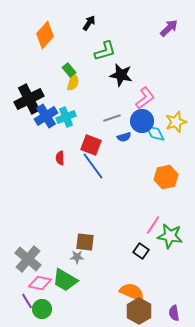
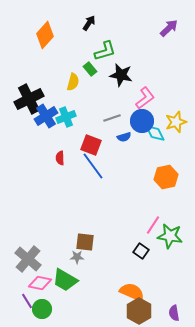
green rectangle: moved 21 px right, 1 px up
